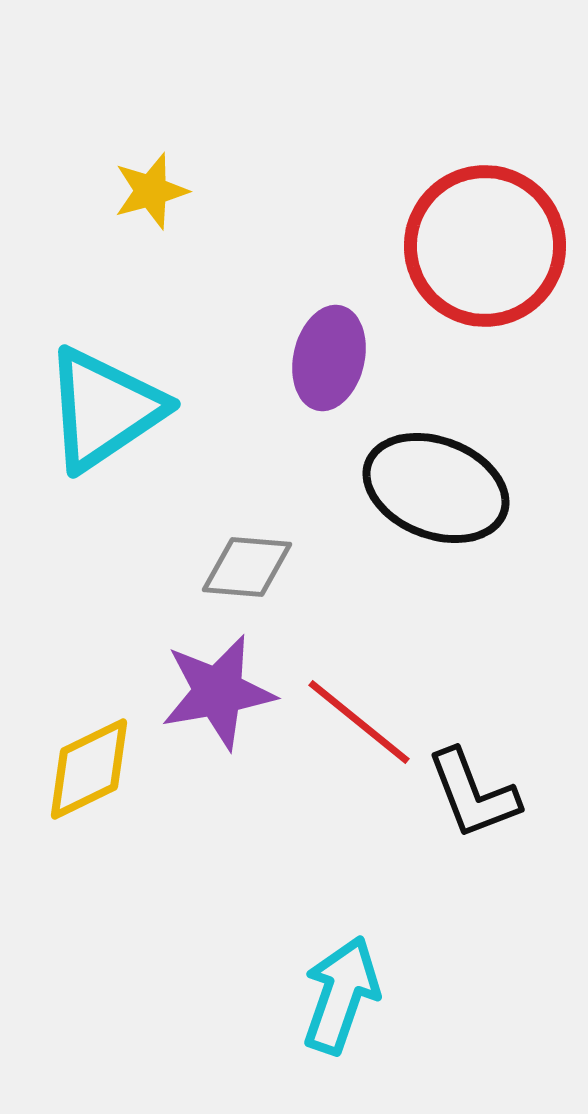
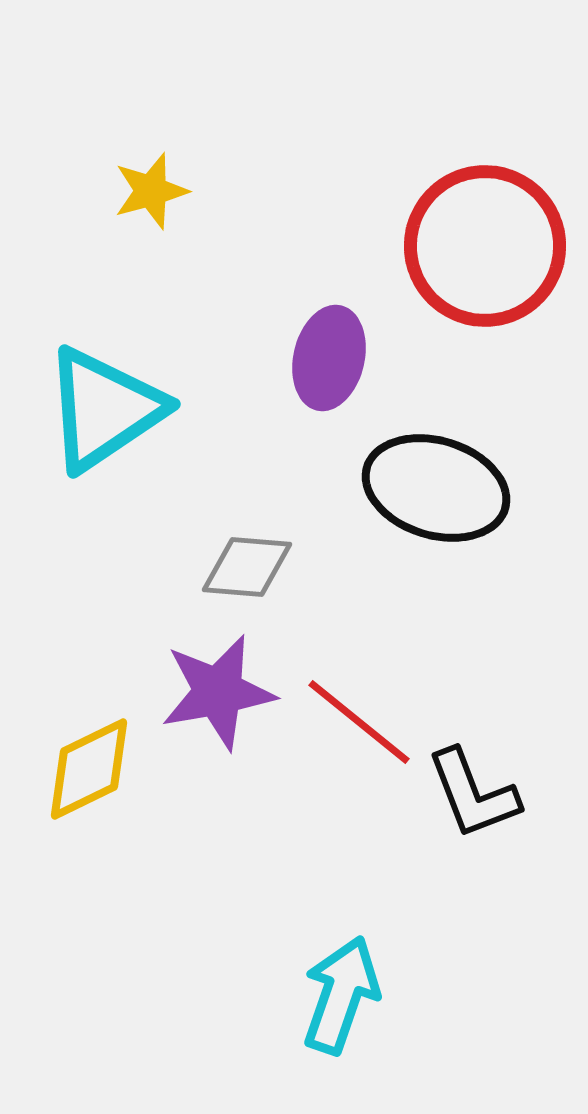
black ellipse: rotated 4 degrees counterclockwise
